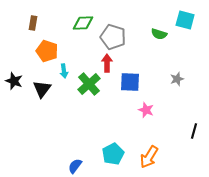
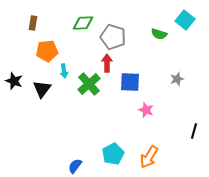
cyan square: rotated 24 degrees clockwise
orange pentagon: rotated 25 degrees counterclockwise
